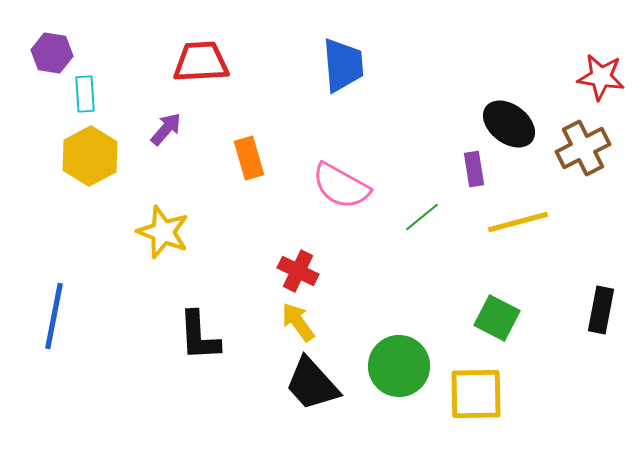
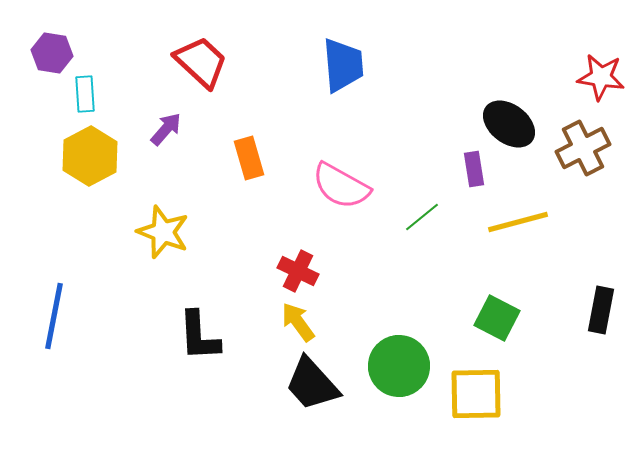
red trapezoid: rotated 46 degrees clockwise
